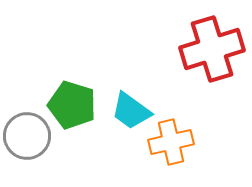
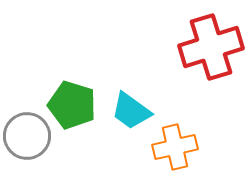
red cross: moved 1 px left, 2 px up
orange cross: moved 4 px right, 5 px down
